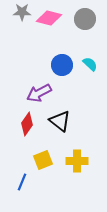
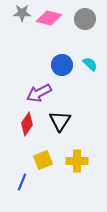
gray star: moved 1 px down
black triangle: rotated 25 degrees clockwise
